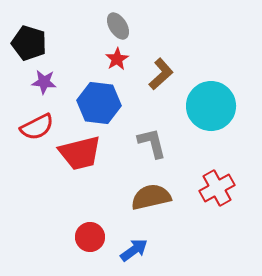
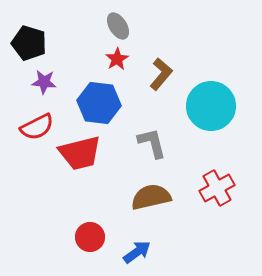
brown L-shape: rotated 8 degrees counterclockwise
blue arrow: moved 3 px right, 2 px down
